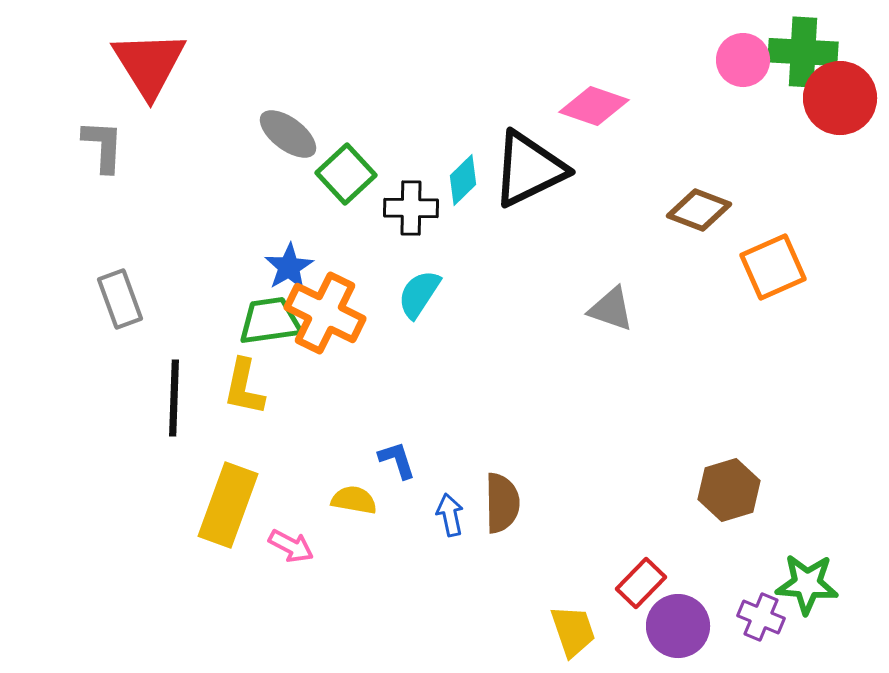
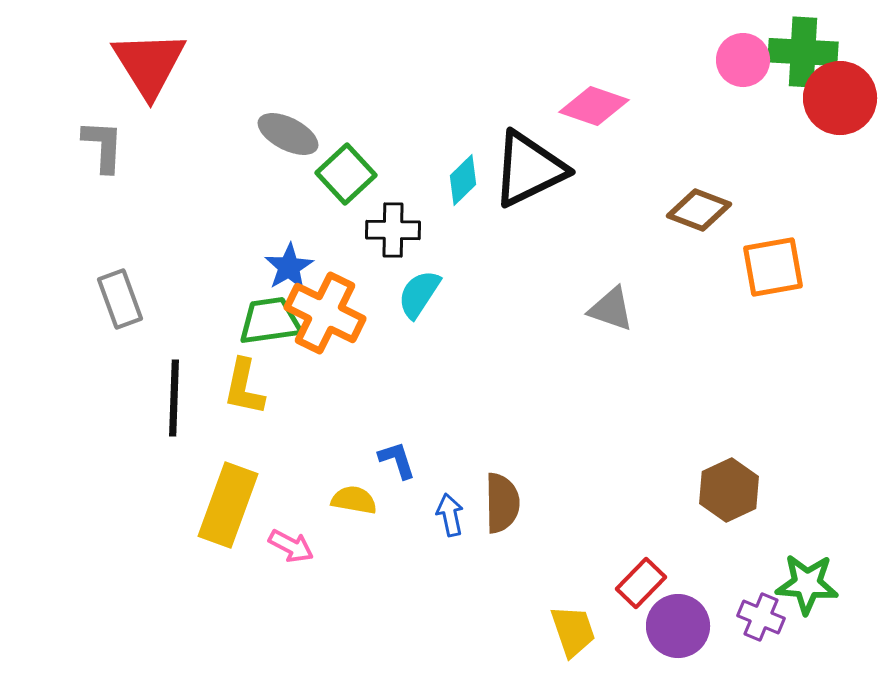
gray ellipse: rotated 10 degrees counterclockwise
black cross: moved 18 px left, 22 px down
orange square: rotated 14 degrees clockwise
brown hexagon: rotated 8 degrees counterclockwise
